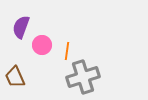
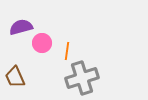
purple semicircle: rotated 55 degrees clockwise
pink circle: moved 2 px up
gray cross: moved 1 px left, 1 px down
